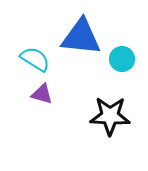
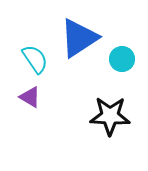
blue triangle: moved 2 px left, 1 px down; rotated 39 degrees counterclockwise
cyan semicircle: rotated 24 degrees clockwise
purple triangle: moved 12 px left, 3 px down; rotated 15 degrees clockwise
